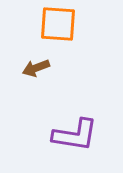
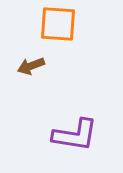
brown arrow: moved 5 px left, 2 px up
